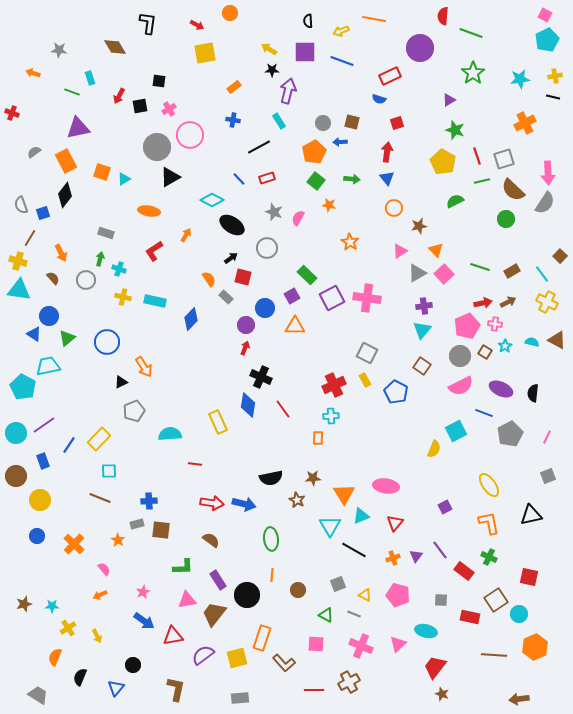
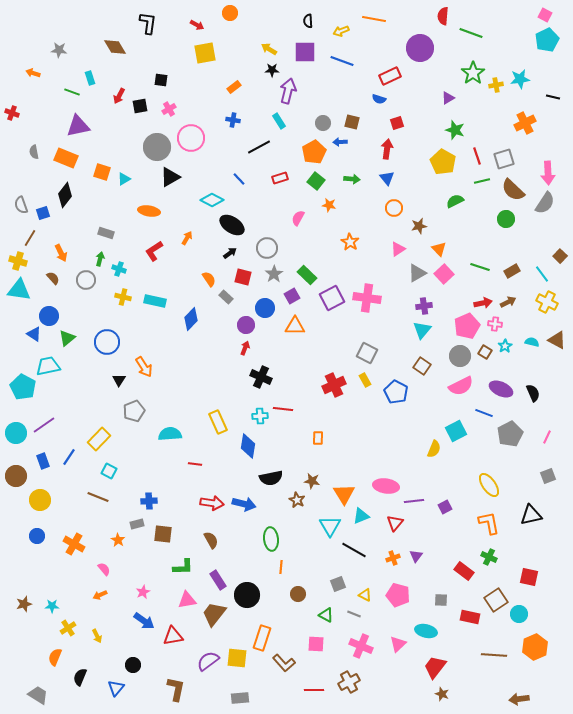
yellow cross at (555, 76): moved 59 px left, 9 px down
black square at (159, 81): moved 2 px right, 1 px up
purple triangle at (449, 100): moved 1 px left, 2 px up
purple triangle at (78, 128): moved 2 px up
pink circle at (190, 135): moved 1 px right, 3 px down
gray semicircle at (34, 152): rotated 64 degrees counterclockwise
red arrow at (387, 152): moved 3 px up
orange rectangle at (66, 161): moved 3 px up; rotated 40 degrees counterclockwise
red rectangle at (267, 178): moved 13 px right
gray star at (274, 212): moved 62 px down; rotated 18 degrees clockwise
orange arrow at (186, 235): moved 1 px right, 3 px down
orange triangle at (436, 250): moved 3 px right, 1 px up
pink triangle at (400, 251): moved 2 px left, 2 px up
black arrow at (231, 258): moved 1 px left, 5 px up
black triangle at (121, 382): moved 2 px left, 2 px up; rotated 32 degrees counterclockwise
black semicircle at (533, 393): rotated 150 degrees clockwise
blue diamond at (248, 405): moved 41 px down
red line at (283, 409): rotated 48 degrees counterclockwise
cyan cross at (331, 416): moved 71 px left
blue line at (69, 445): moved 12 px down
cyan square at (109, 471): rotated 28 degrees clockwise
brown star at (313, 478): moved 1 px left, 3 px down; rotated 14 degrees clockwise
brown line at (100, 498): moved 2 px left, 1 px up
brown square at (161, 530): moved 2 px right, 4 px down
brown semicircle at (211, 540): rotated 24 degrees clockwise
orange cross at (74, 544): rotated 15 degrees counterclockwise
purple line at (440, 550): moved 26 px left, 49 px up; rotated 60 degrees counterclockwise
orange line at (272, 575): moved 9 px right, 8 px up
brown circle at (298, 590): moved 4 px down
purple semicircle at (203, 655): moved 5 px right, 6 px down
yellow square at (237, 658): rotated 20 degrees clockwise
